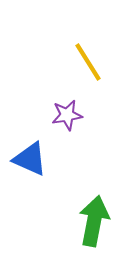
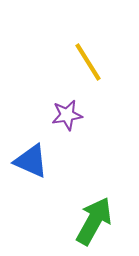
blue triangle: moved 1 px right, 2 px down
green arrow: rotated 18 degrees clockwise
